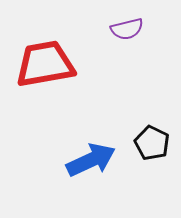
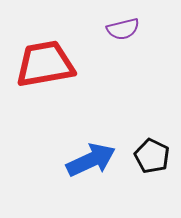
purple semicircle: moved 4 px left
black pentagon: moved 13 px down
